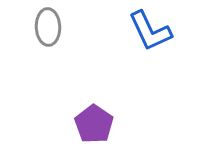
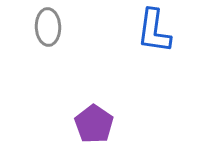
blue L-shape: moved 4 px right; rotated 33 degrees clockwise
